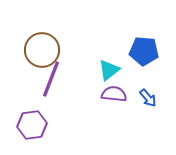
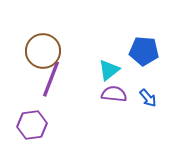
brown circle: moved 1 px right, 1 px down
